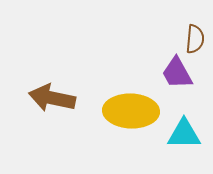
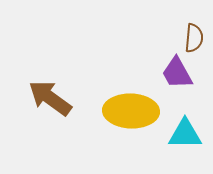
brown semicircle: moved 1 px left, 1 px up
brown arrow: moved 2 px left; rotated 24 degrees clockwise
cyan triangle: moved 1 px right
